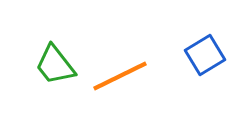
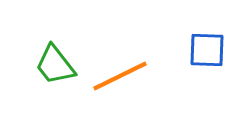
blue square: moved 2 px right, 5 px up; rotated 33 degrees clockwise
